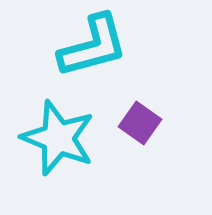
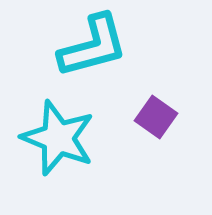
purple square: moved 16 px right, 6 px up
